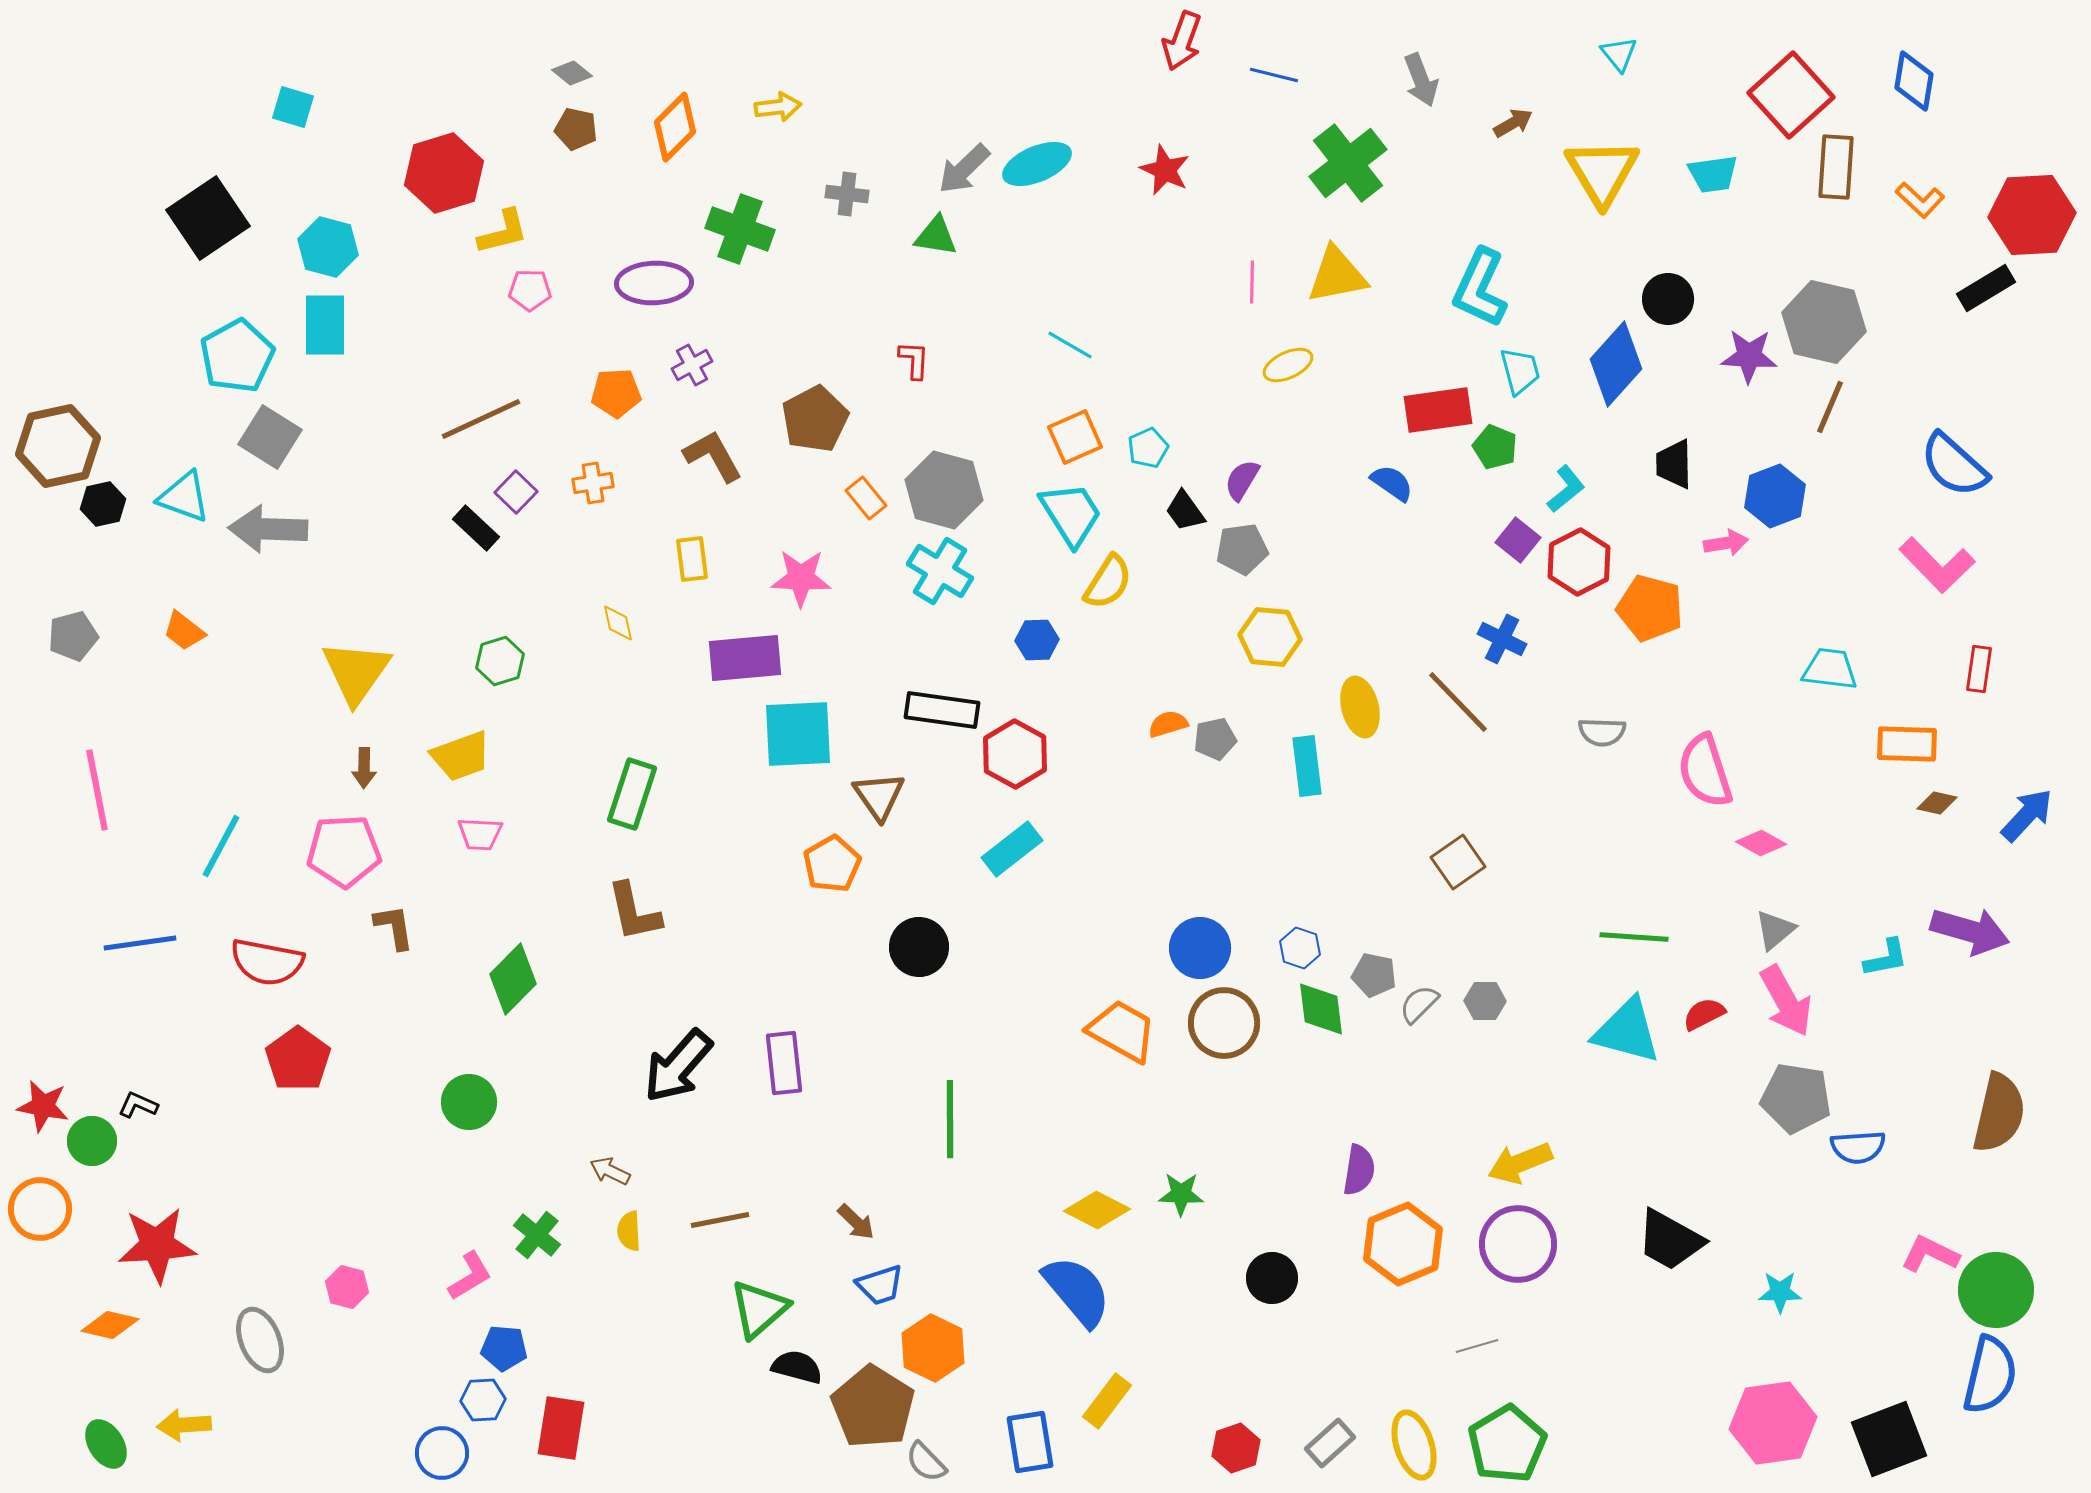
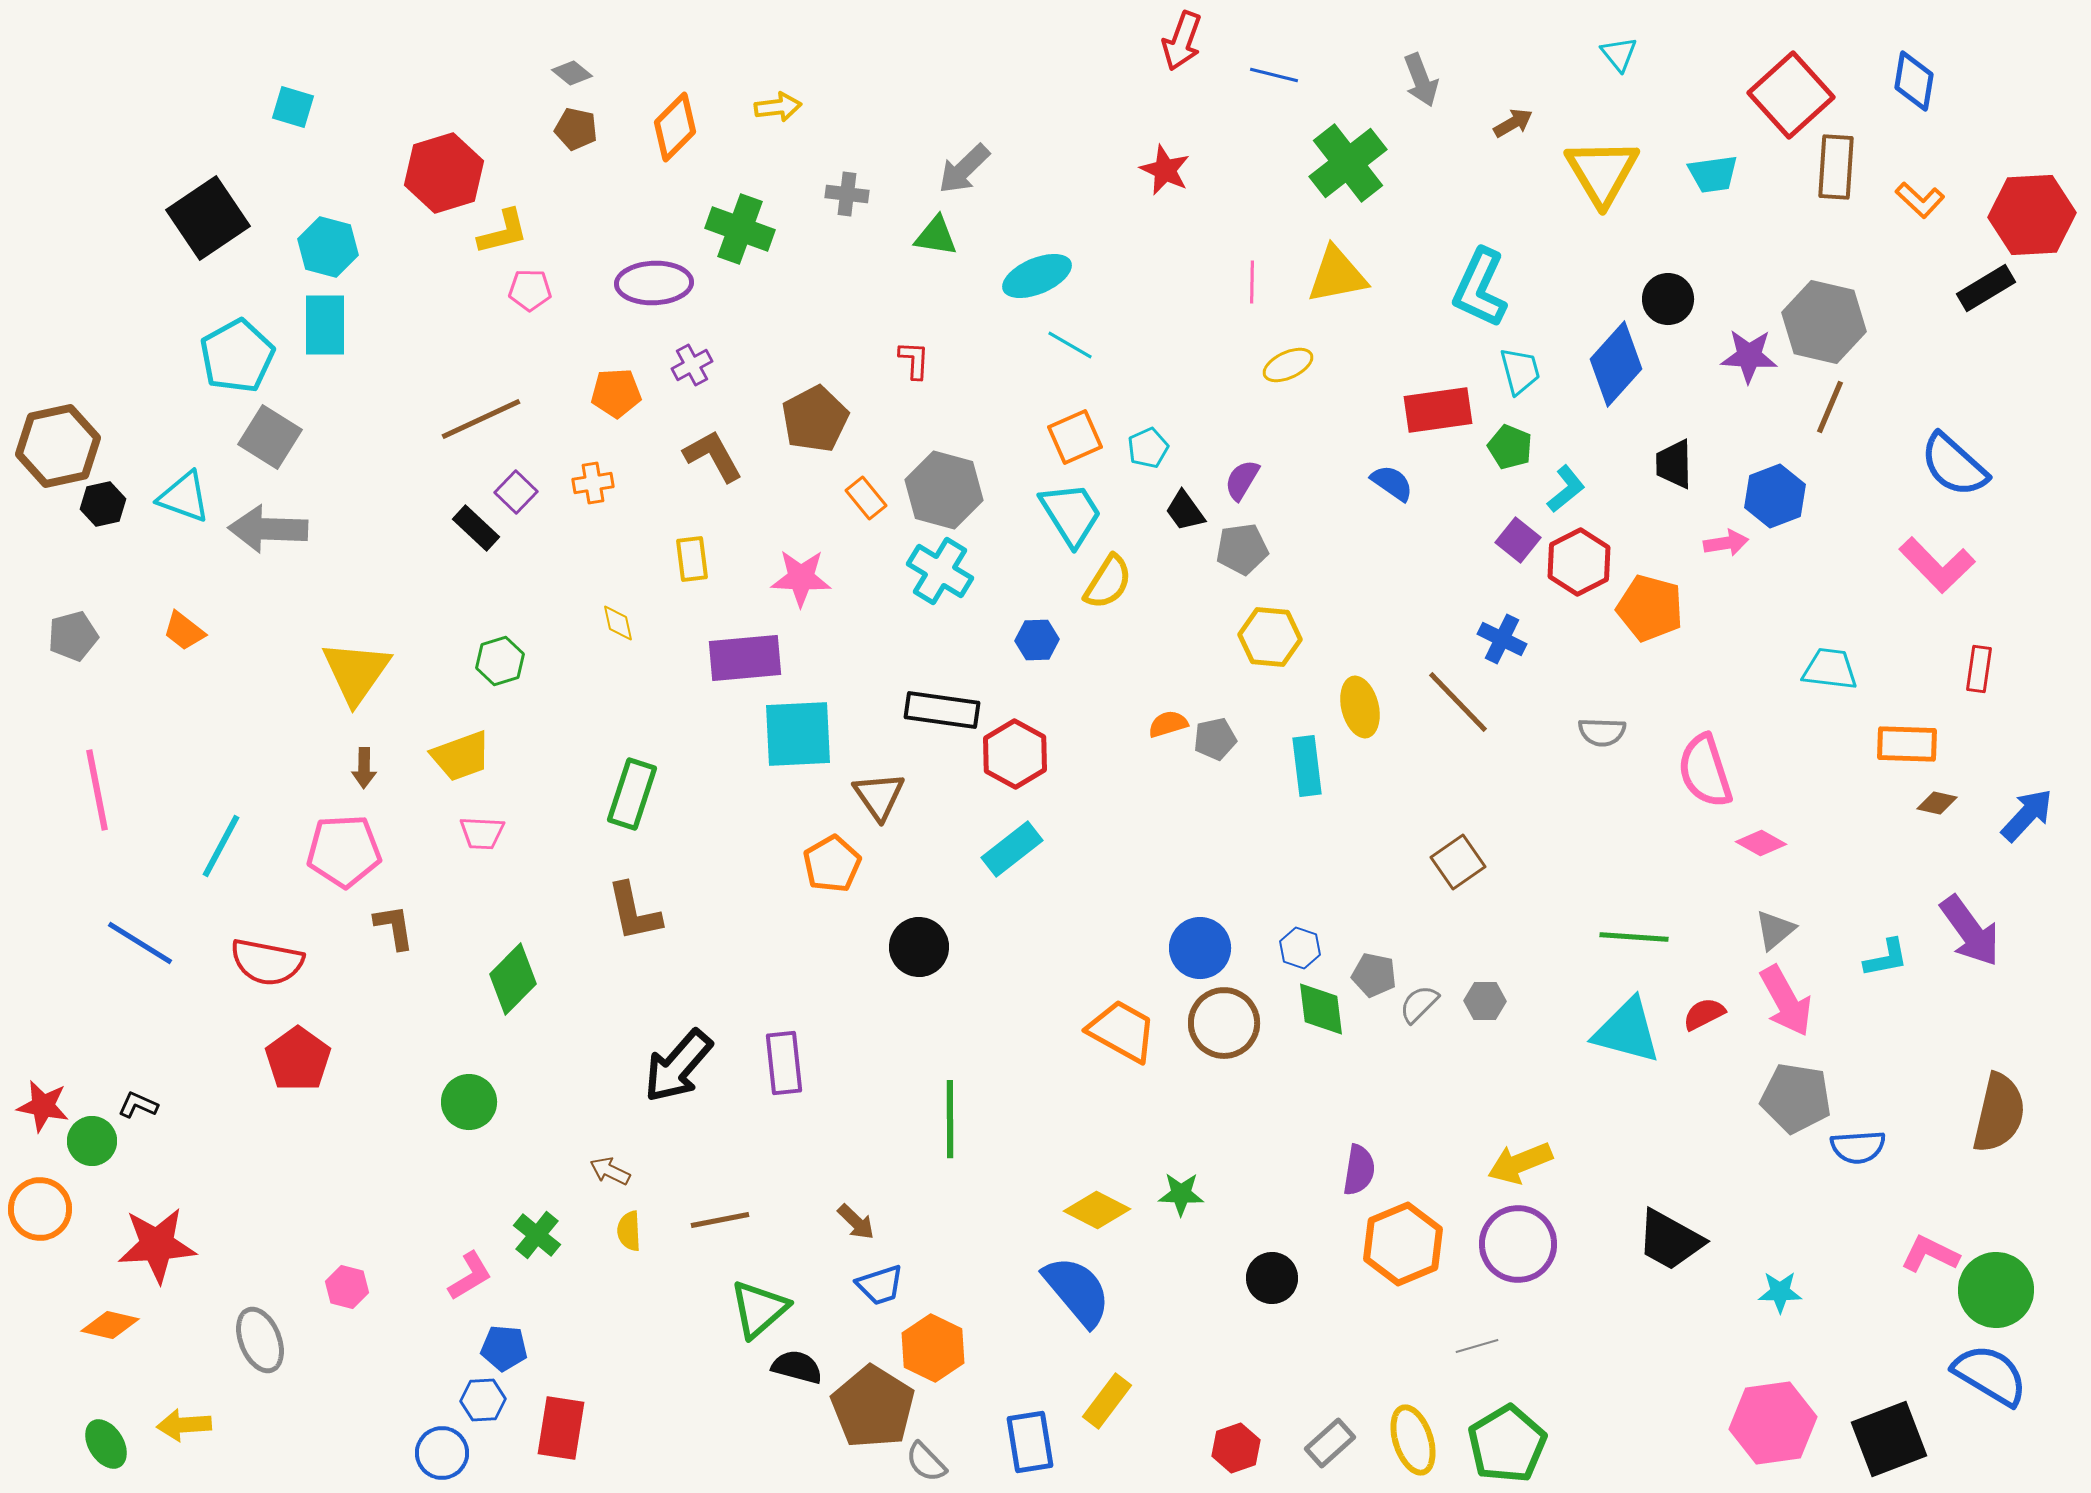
cyan ellipse at (1037, 164): moved 112 px down
green pentagon at (1495, 447): moved 15 px right
pink trapezoid at (480, 834): moved 2 px right, 1 px up
purple arrow at (1970, 931): rotated 38 degrees clockwise
blue line at (140, 943): rotated 40 degrees clockwise
blue semicircle at (1990, 1375): rotated 72 degrees counterclockwise
yellow ellipse at (1414, 1445): moved 1 px left, 5 px up
